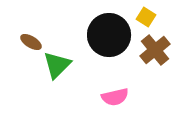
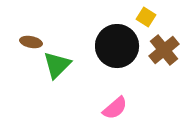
black circle: moved 8 px right, 11 px down
brown ellipse: rotated 20 degrees counterclockwise
brown cross: moved 9 px right
pink semicircle: moved 11 px down; rotated 28 degrees counterclockwise
